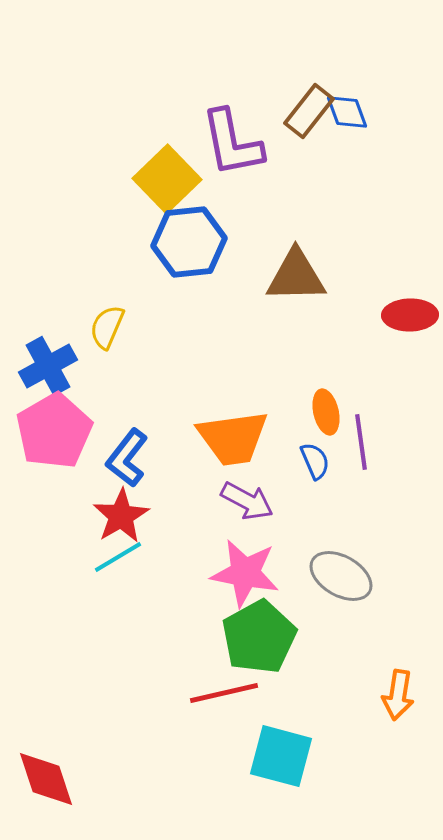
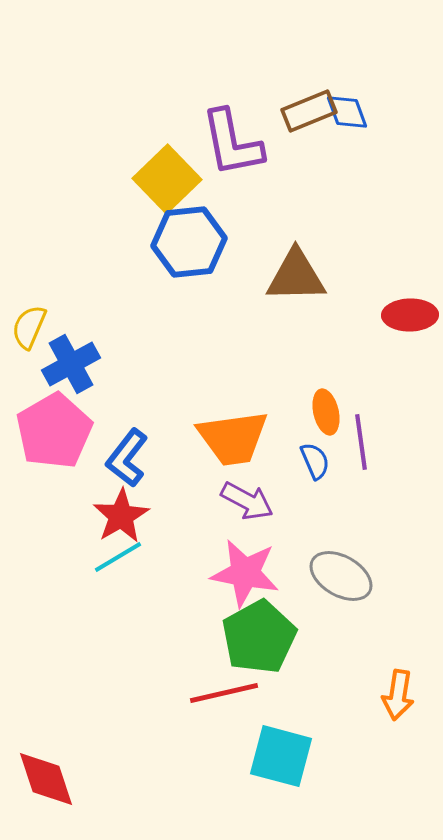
brown rectangle: rotated 30 degrees clockwise
yellow semicircle: moved 78 px left
blue cross: moved 23 px right, 2 px up
